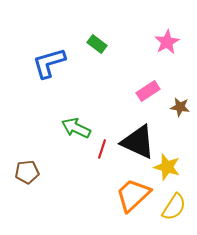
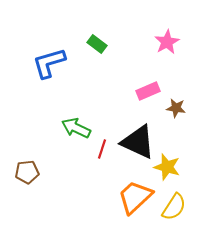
pink rectangle: rotated 10 degrees clockwise
brown star: moved 4 px left, 1 px down
orange trapezoid: moved 2 px right, 2 px down
